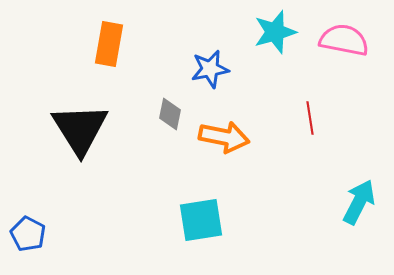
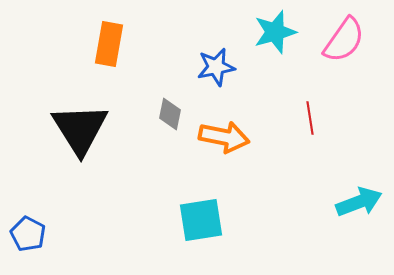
pink semicircle: rotated 114 degrees clockwise
blue star: moved 6 px right, 2 px up
cyan arrow: rotated 42 degrees clockwise
